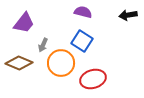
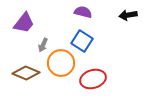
brown diamond: moved 7 px right, 10 px down
